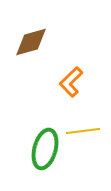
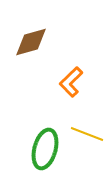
yellow line: moved 4 px right, 3 px down; rotated 28 degrees clockwise
